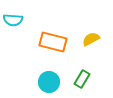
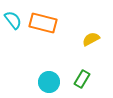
cyan semicircle: rotated 132 degrees counterclockwise
orange rectangle: moved 10 px left, 19 px up
